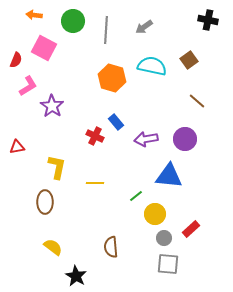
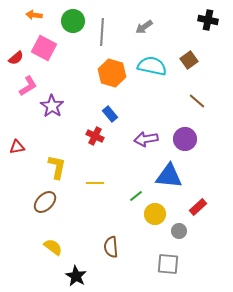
gray line: moved 4 px left, 2 px down
red semicircle: moved 2 px up; rotated 28 degrees clockwise
orange hexagon: moved 5 px up
blue rectangle: moved 6 px left, 8 px up
brown ellipse: rotated 45 degrees clockwise
red rectangle: moved 7 px right, 22 px up
gray circle: moved 15 px right, 7 px up
